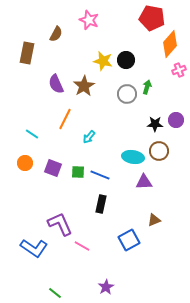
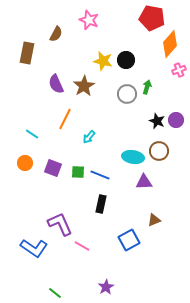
black star: moved 2 px right, 3 px up; rotated 21 degrees clockwise
